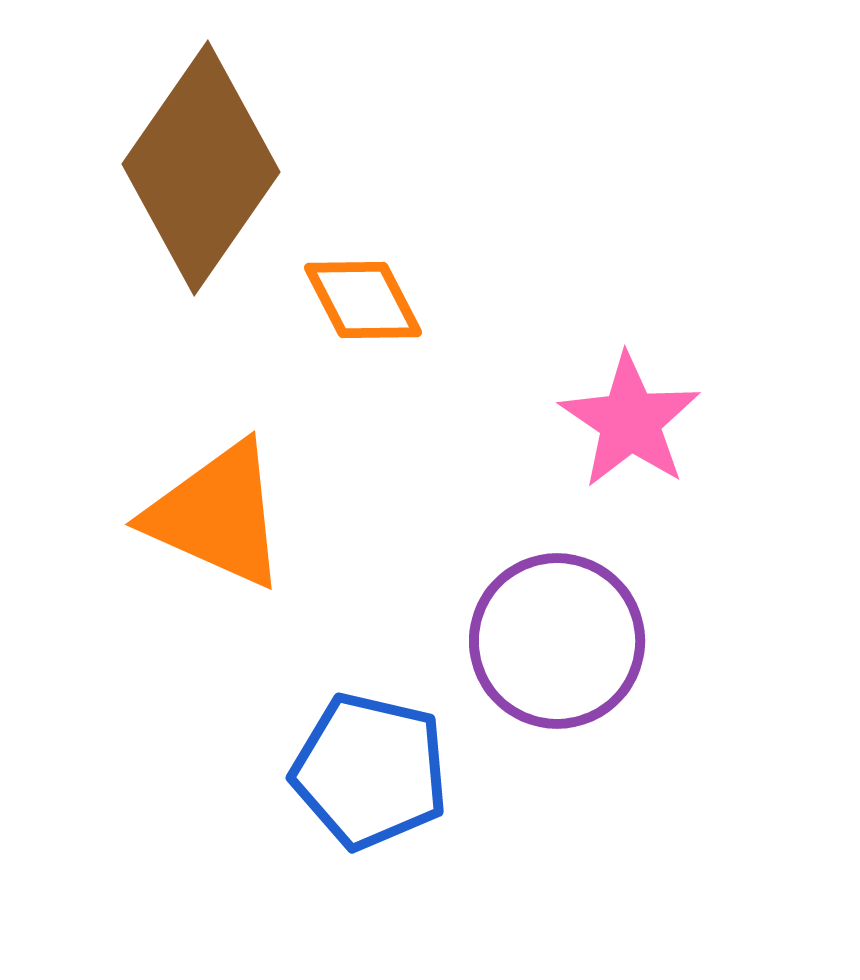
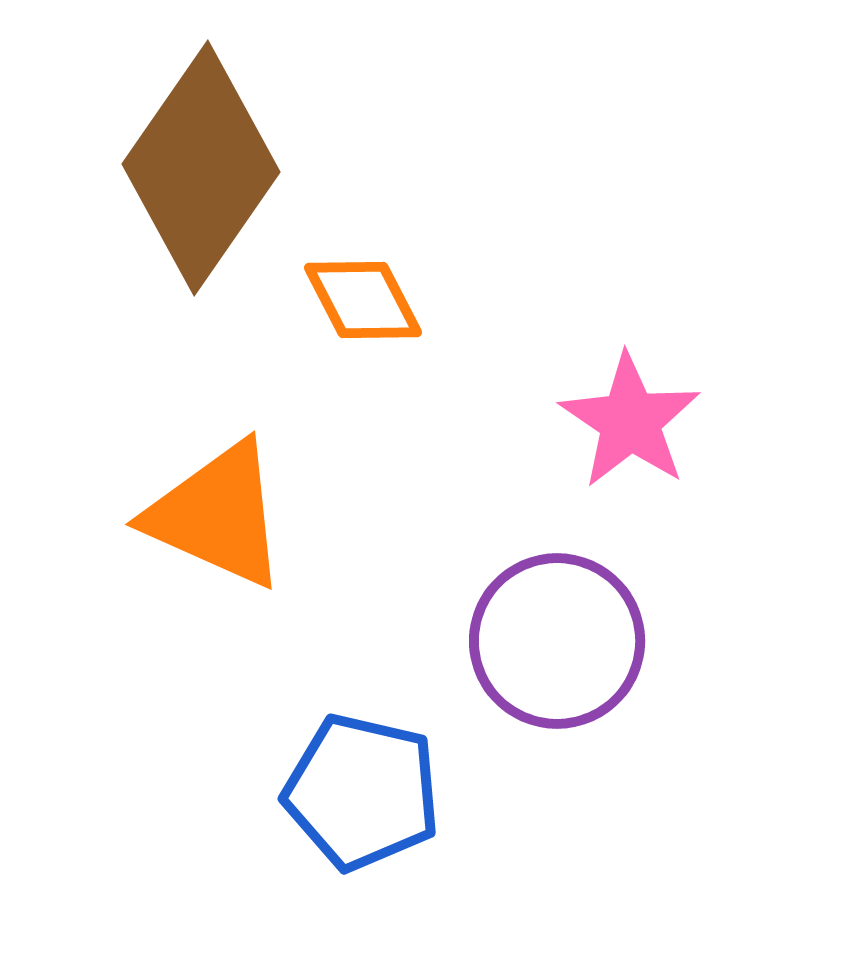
blue pentagon: moved 8 px left, 21 px down
